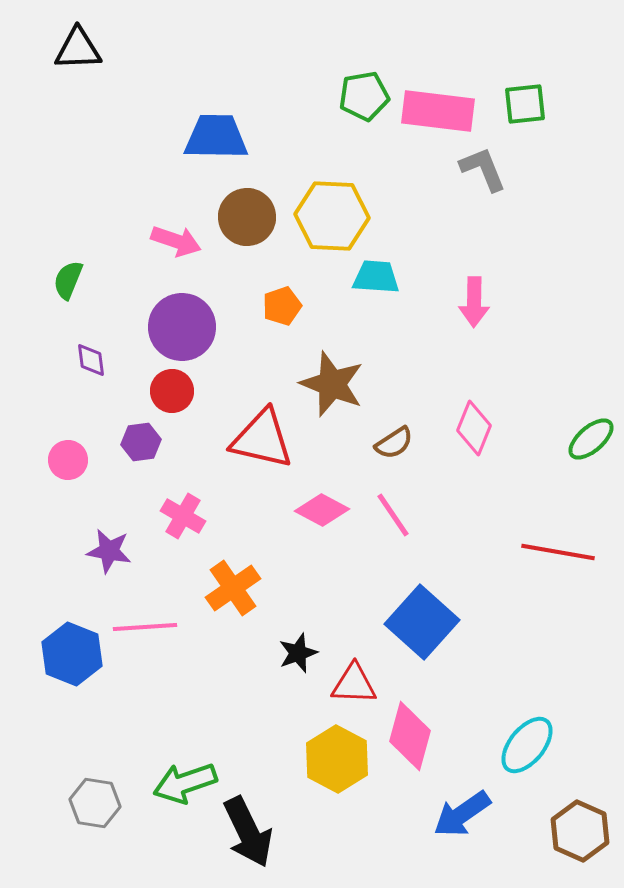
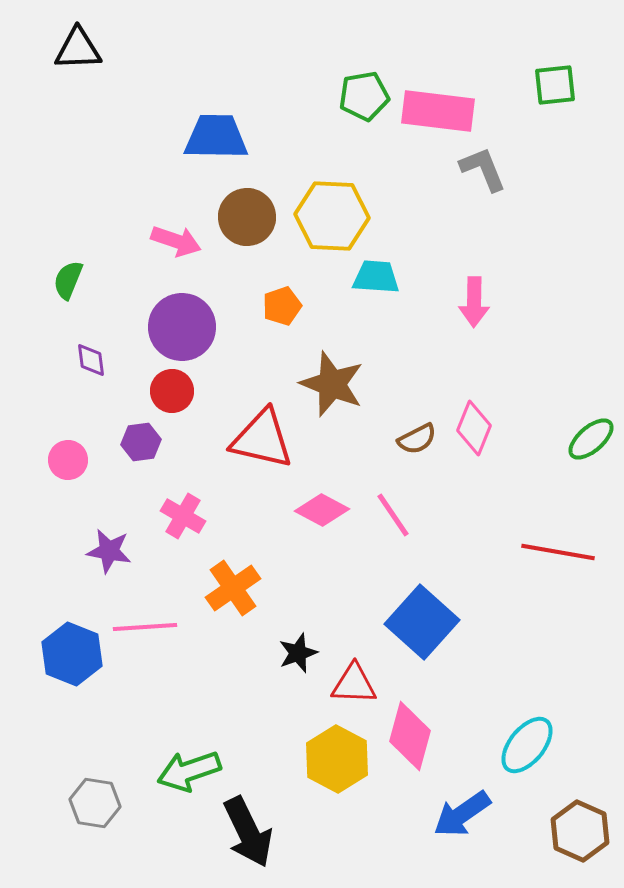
green square at (525, 104): moved 30 px right, 19 px up
brown semicircle at (394, 443): moved 23 px right, 4 px up; rotated 6 degrees clockwise
green arrow at (185, 783): moved 4 px right, 12 px up
